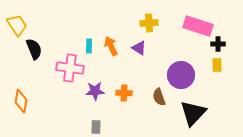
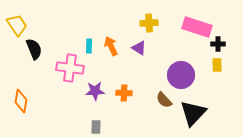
pink rectangle: moved 1 px left, 1 px down
brown semicircle: moved 5 px right, 3 px down; rotated 24 degrees counterclockwise
